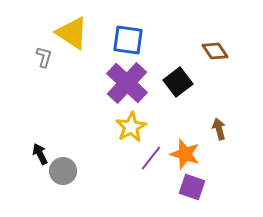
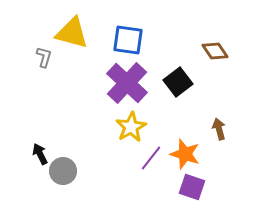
yellow triangle: rotated 18 degrees counterclockwise
